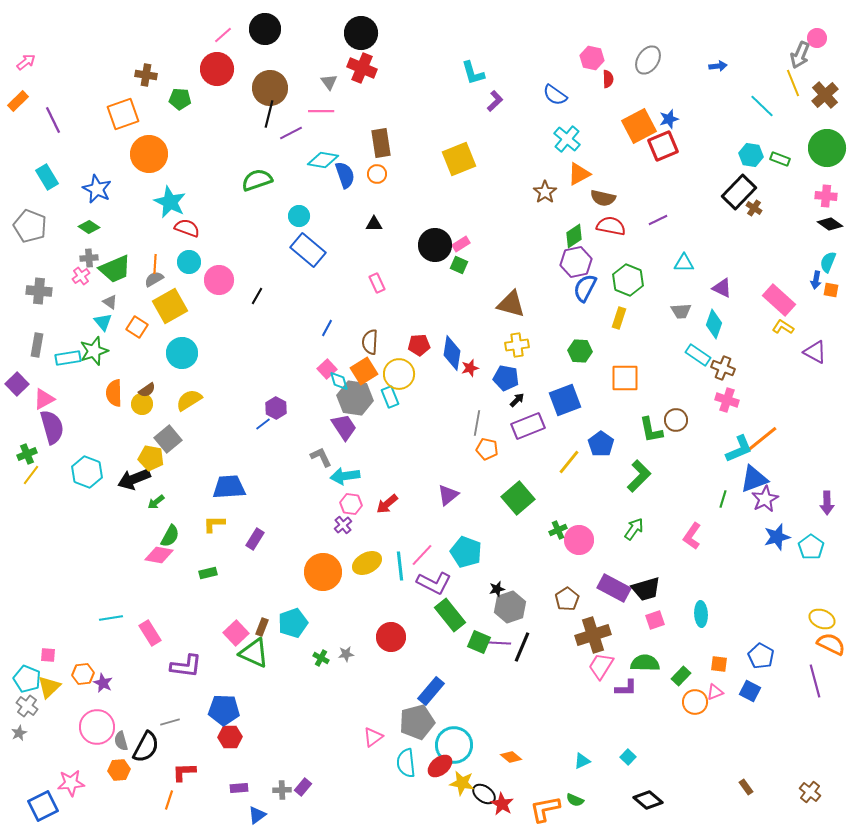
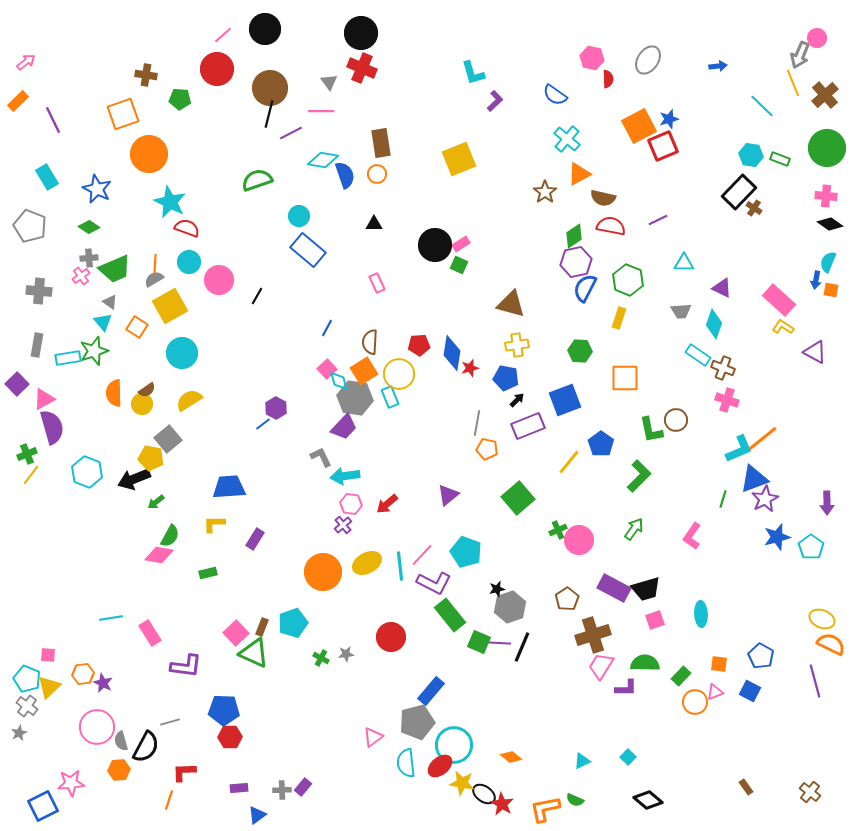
purple trapezoid at (344, 427): rotated 76 degrees clockwise
